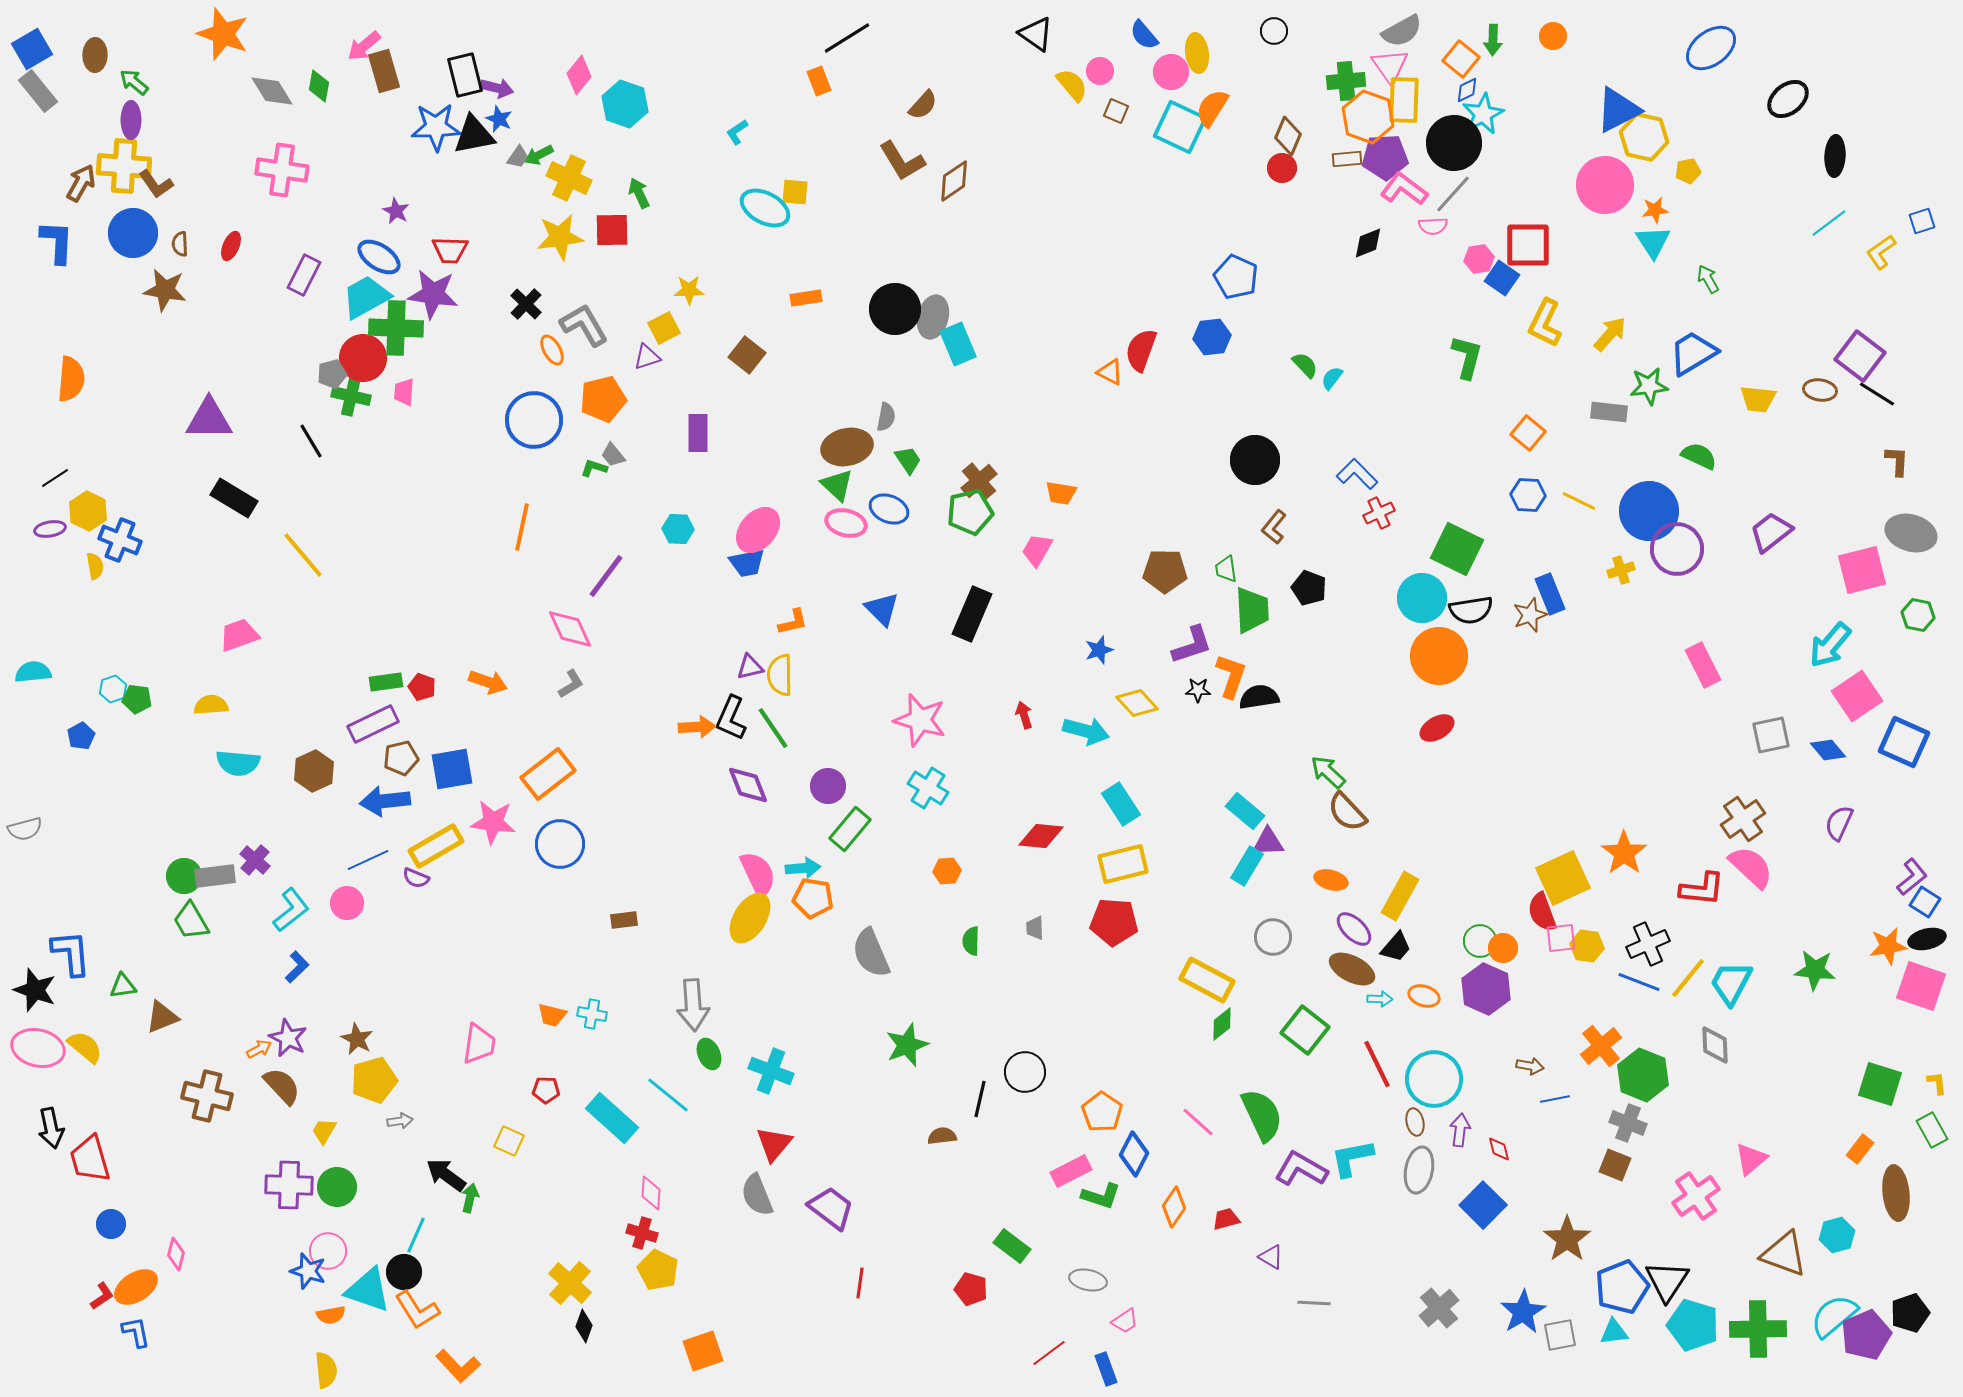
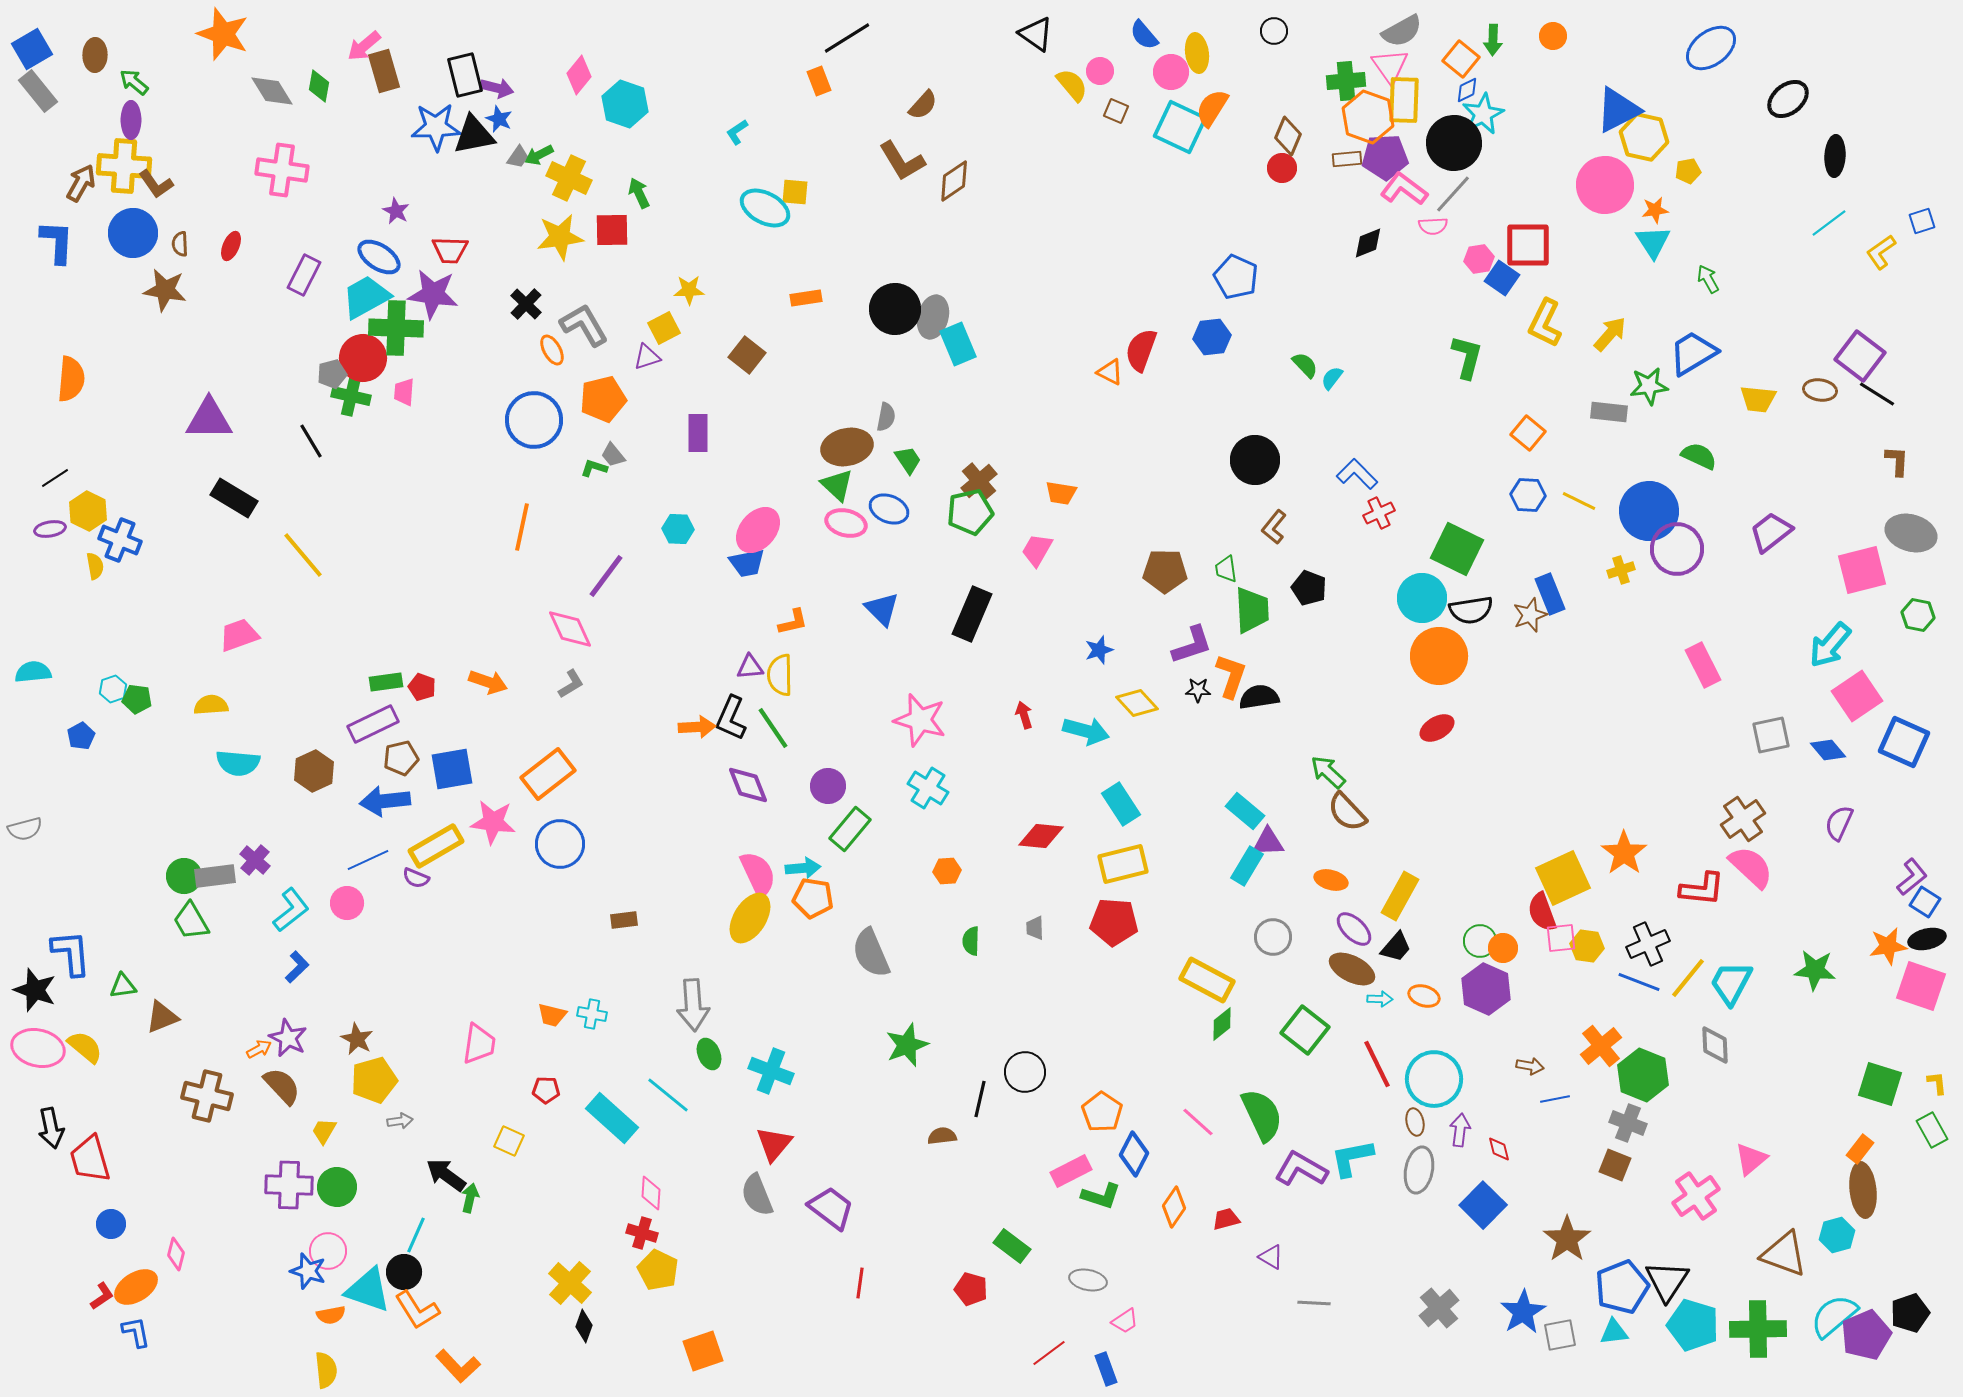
purple triangle at (750, 667): rotated 8 degrees clockwise
brown ellipse at (1896, 1193): moved 33 px left, 3 px up
